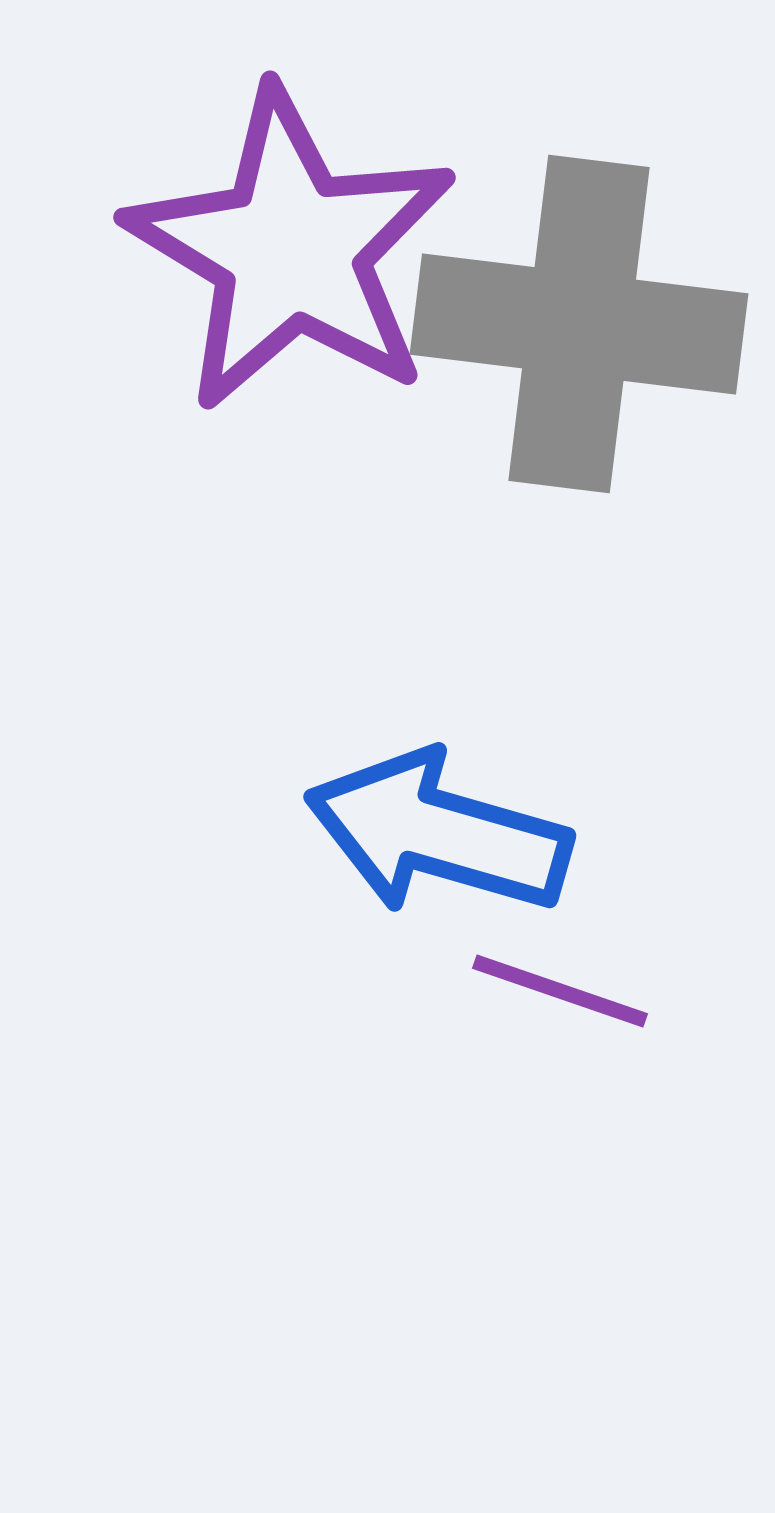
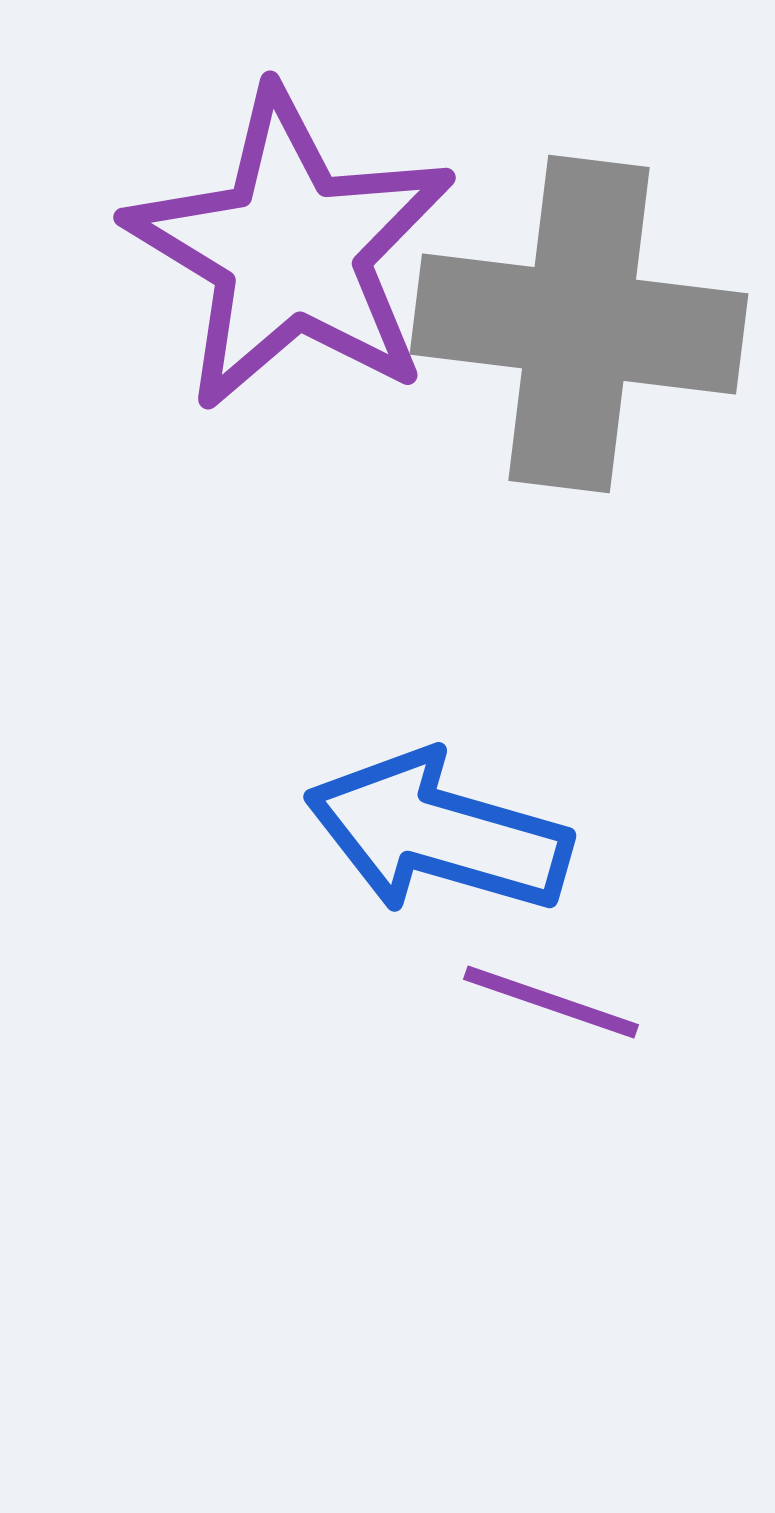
purple line: moved 9 px left, 11 px down
